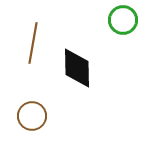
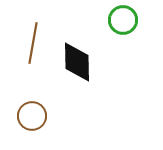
black diamond: moved 6 px up
